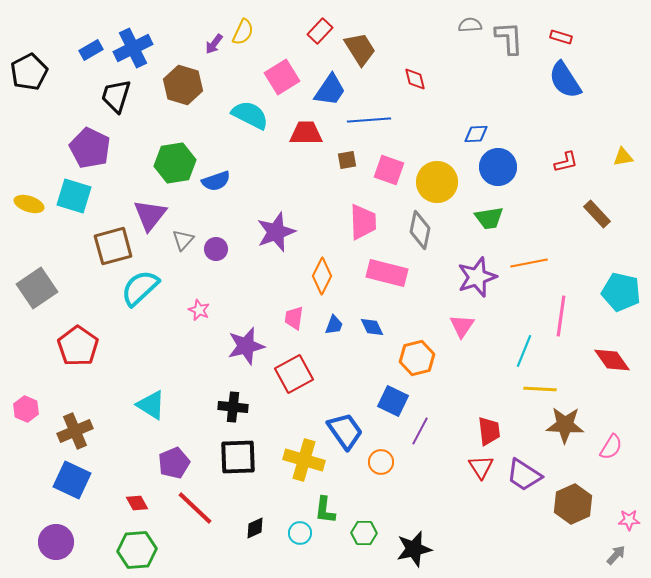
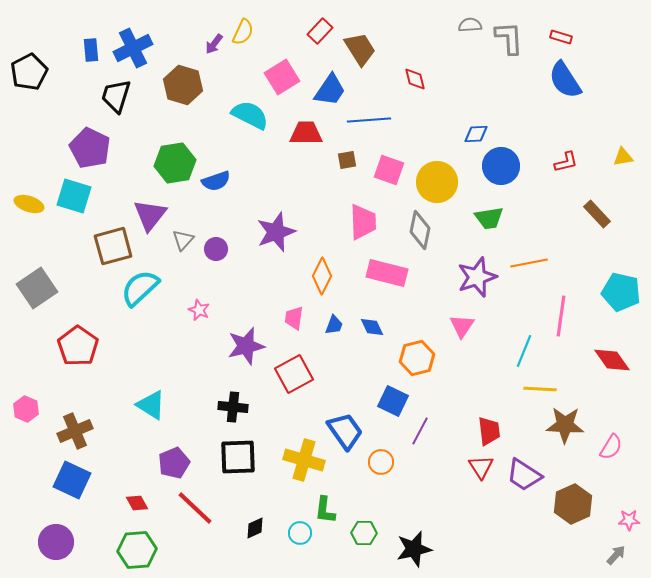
blue rectangle at (91, 50): rotated 65 degrees counterclockwise
blue circle at (498, 167): moved 3 px right, 1 px up
